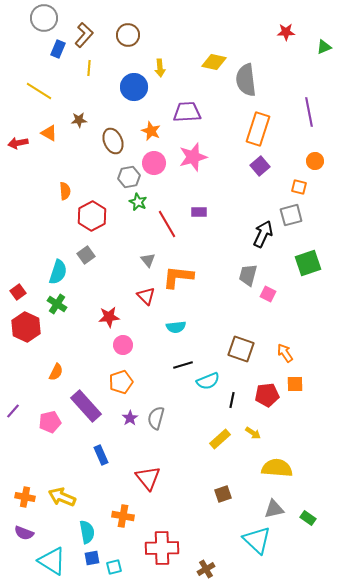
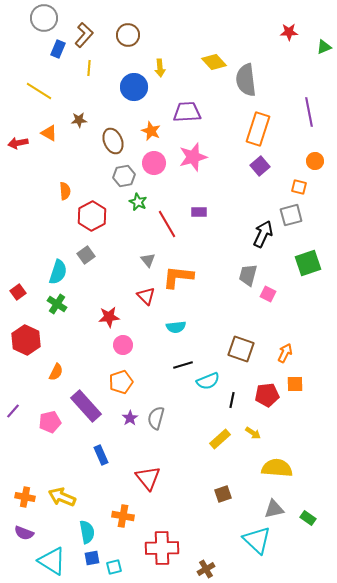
red star at (286, 32): moved 3 px right
yellow diamond at (214, 62): rotated 35 degrees clockwise
gray hexagon at (129, 177): moved 5 px left, 1 px up
red hexagon at (26, 327): moved 13 px down
orange arrow at (285, 353): rotated 60 degrees clockwise
